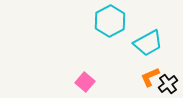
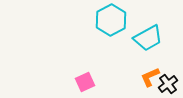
cyan hexagon: moved 1 px right, 1 px up
cyan trapezoid: moved 5 px up
pink square: rotated 24 degrees clockwise
